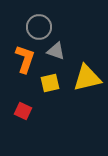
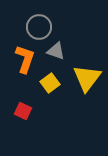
yellow triangle: rotated 40 degrees counterclockwise
yellow square: rotated 24 degrees counterclockwise
